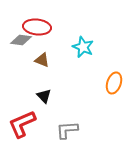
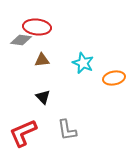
cyan star: moved 16 px down
brown triangle: rotated 28 degrees counterclockwise
orange ellipse: moved 5 px up; rotated 60 degrees clockwise
black triangle: moved 1 px left, 1 px down
red L-shape: moved 1 px right, 9 px down
gray L-shape: rotated 95 degrees counterclockwise
